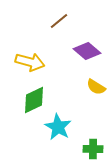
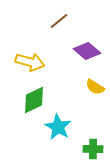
yellow semicircle: moved 1 px left
